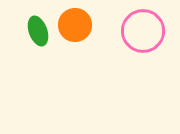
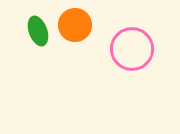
pink circle: moved 11 px left, 18 px down
